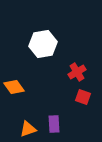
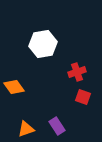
red cross: rotated 12 degrees clockwise
purple rectangle: moved 3 px right, 2 px down; rotated 30 degrees counterclockwise
orange triangle: moved 2 px left
